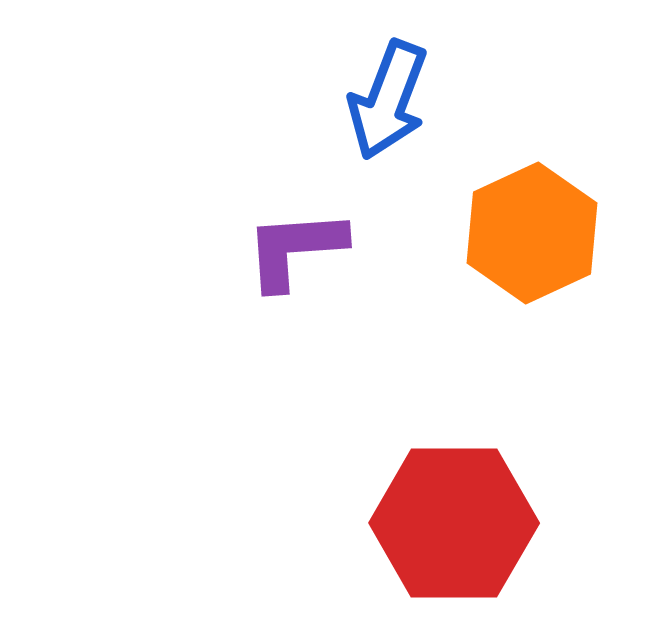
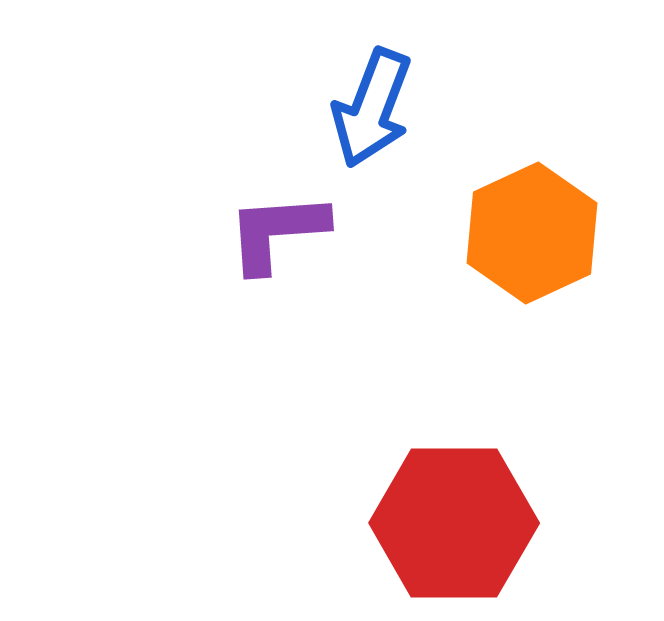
blue arrow: moved 16 px left, 8 px down
purple L-shape: moved 18 px left, 17 px up
